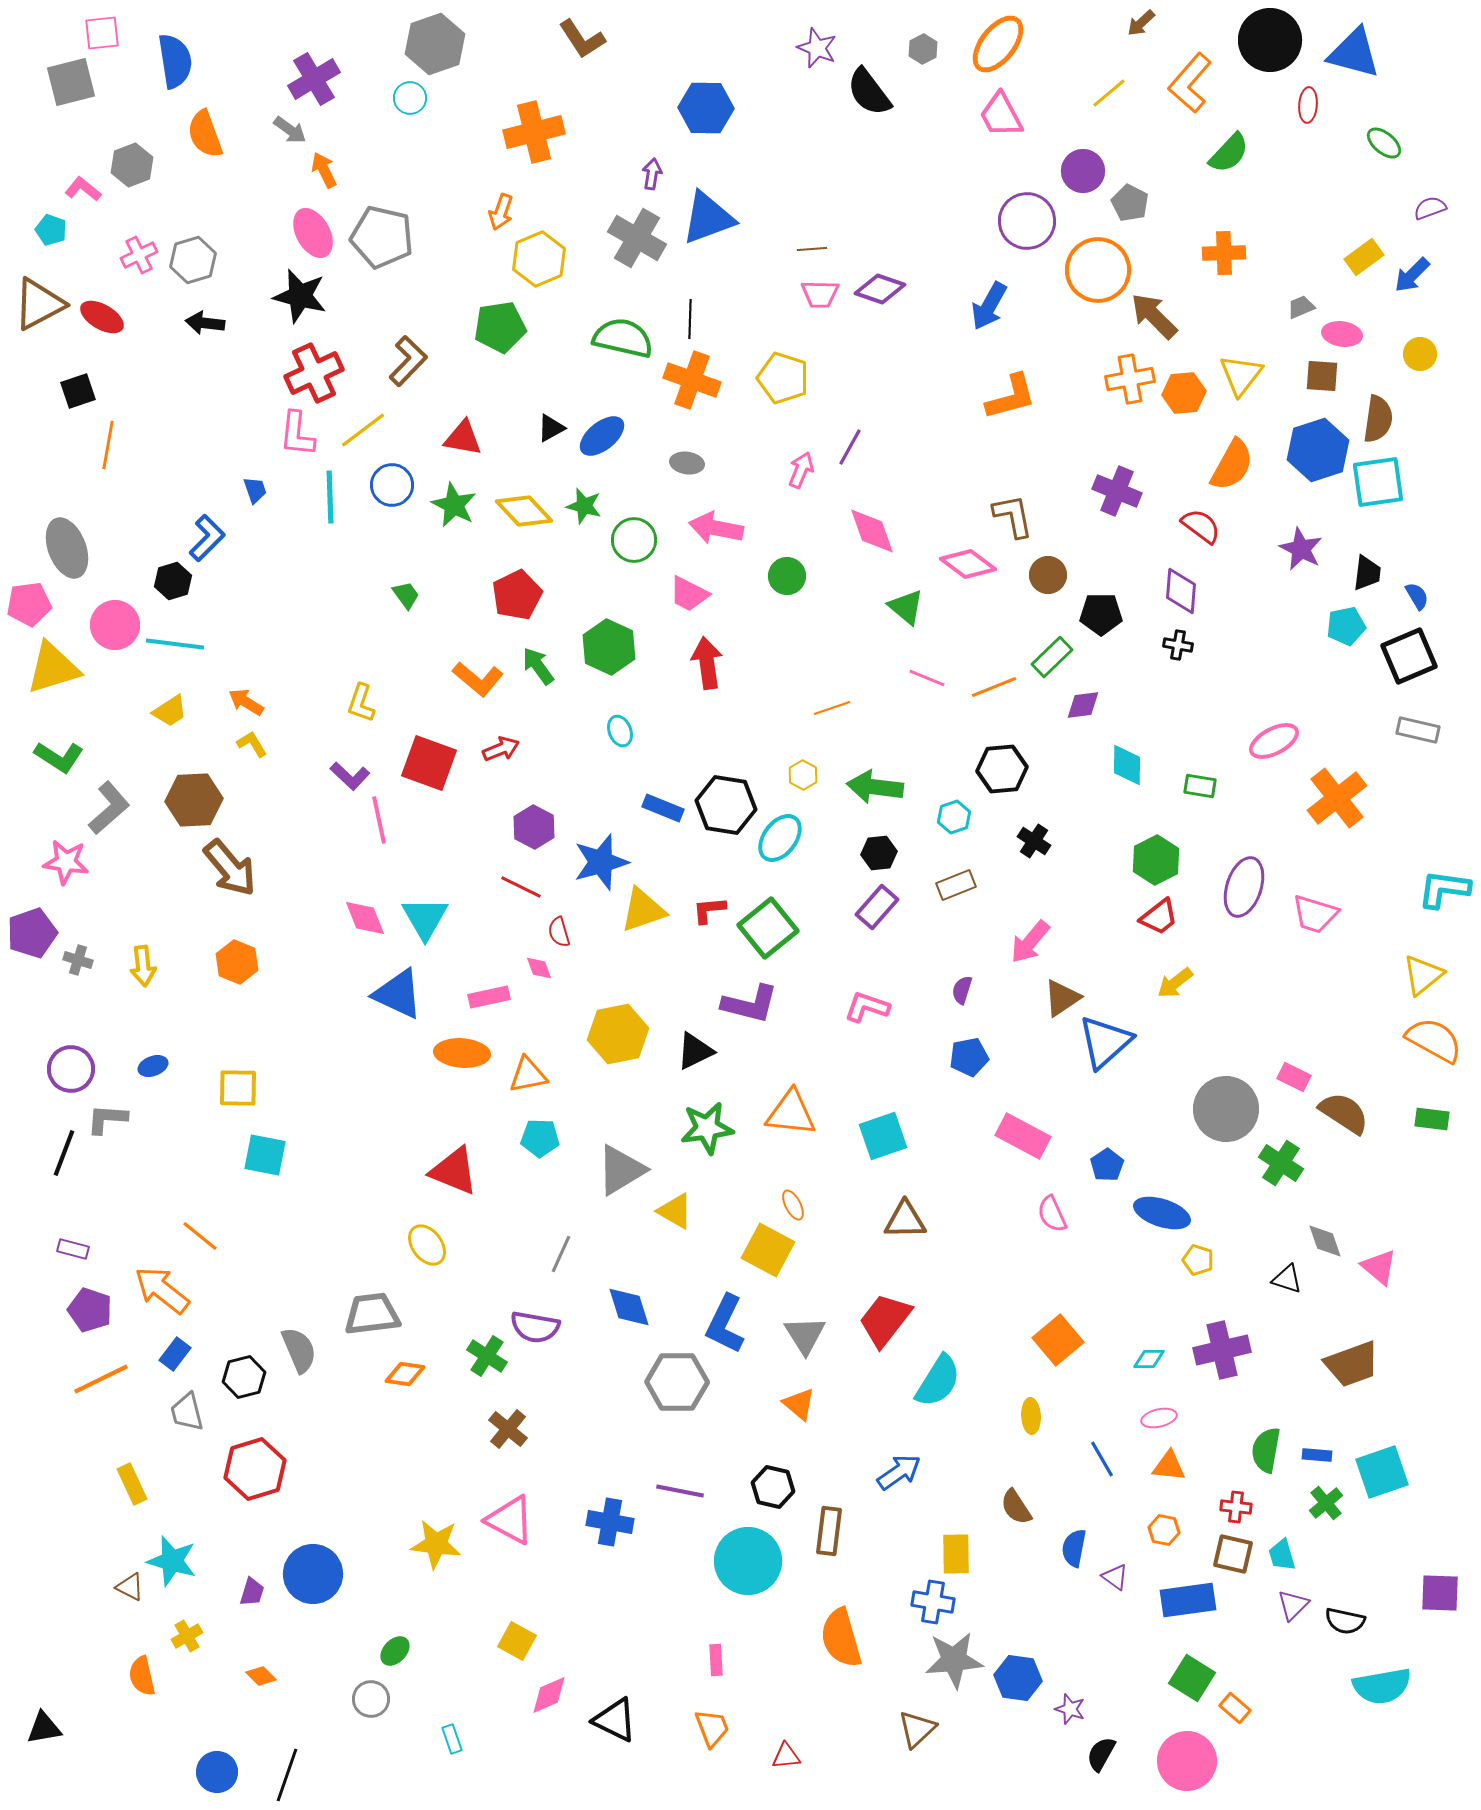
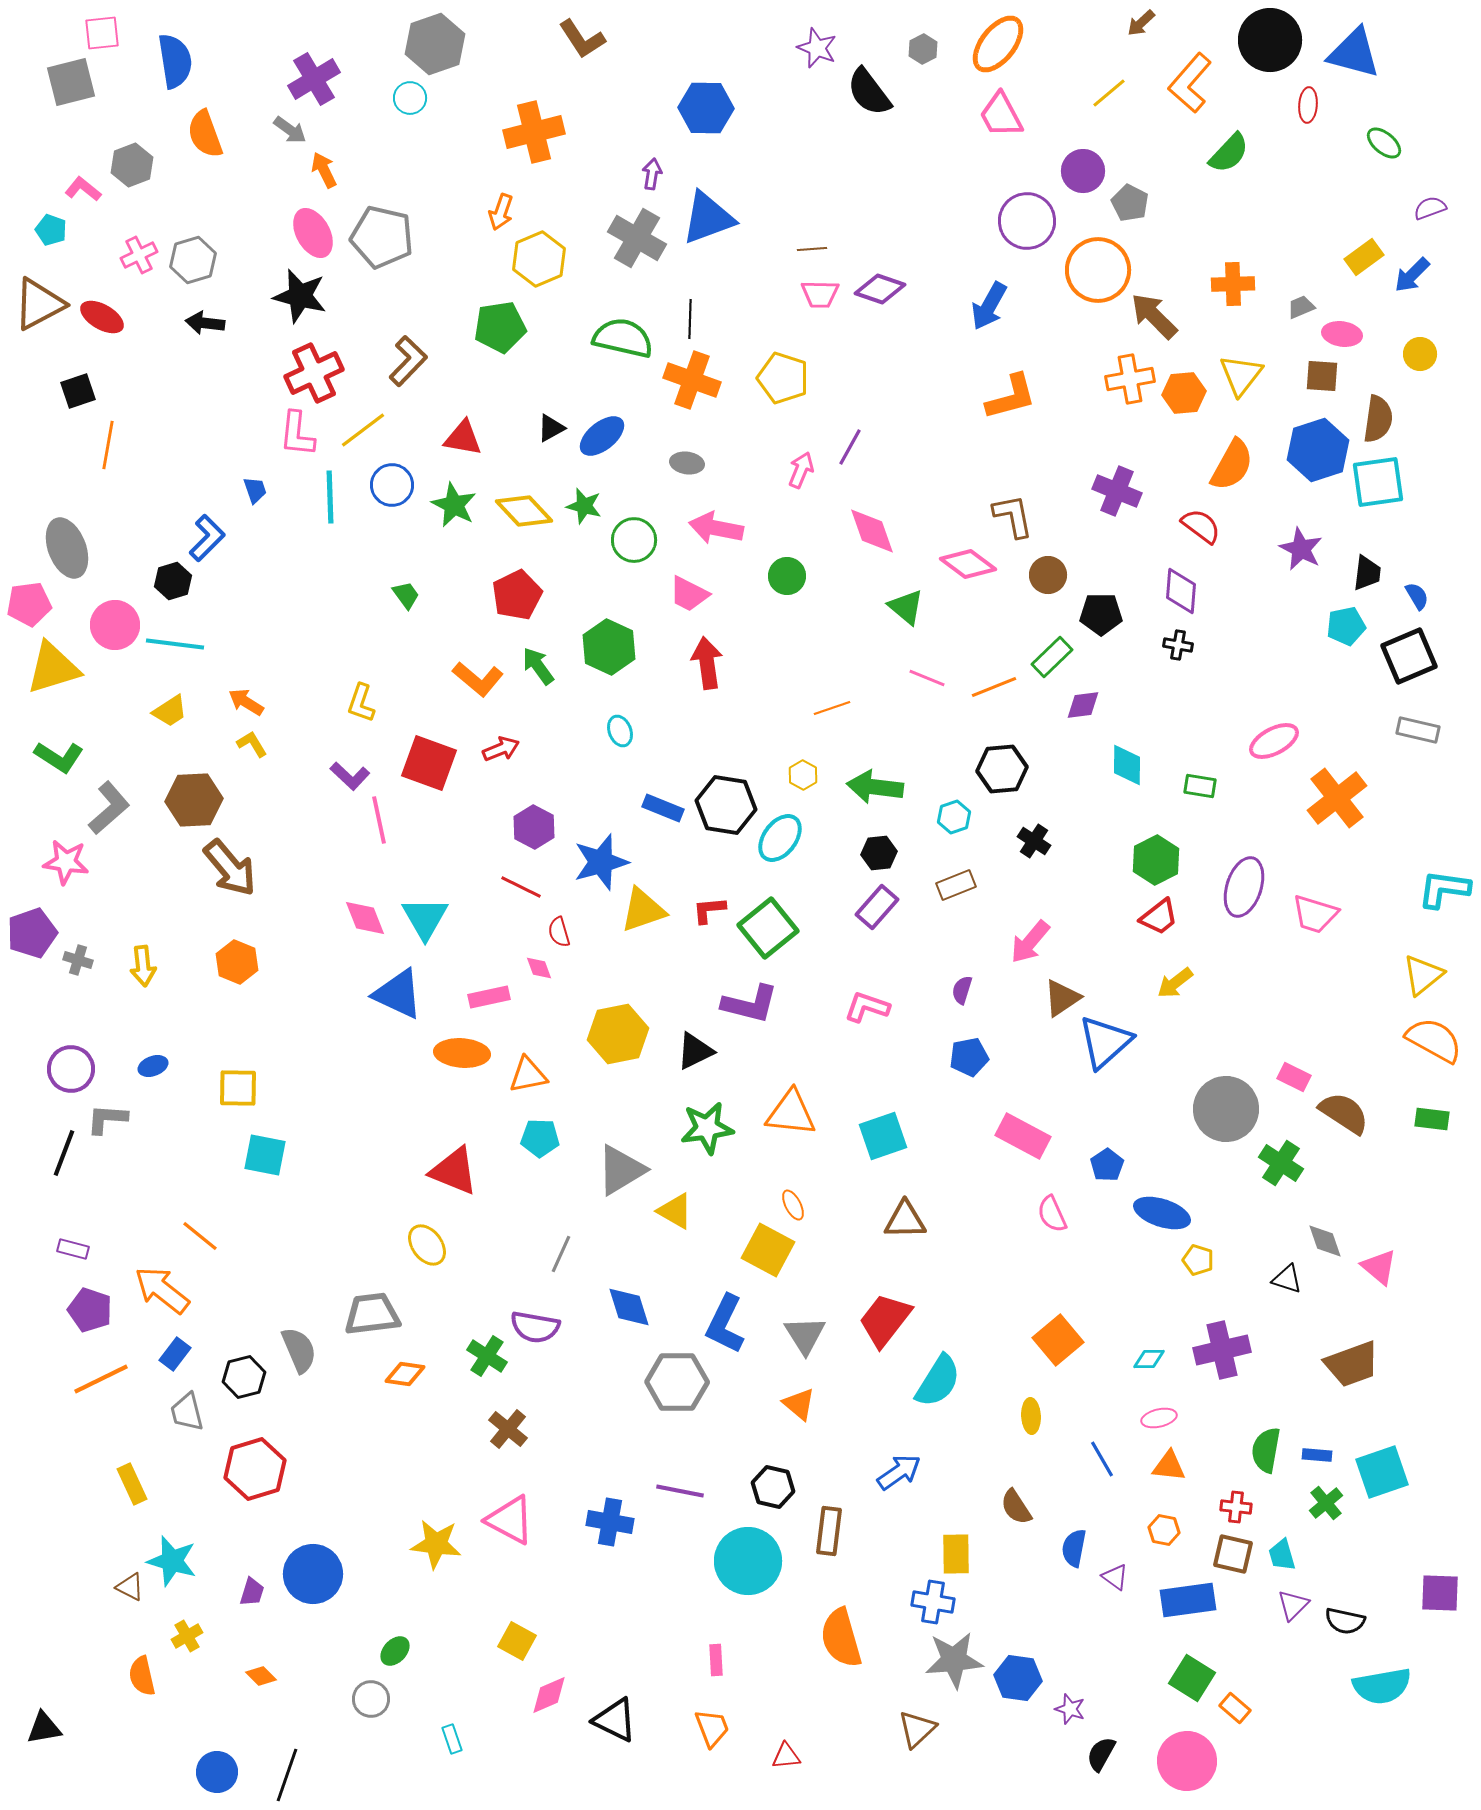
orange cross at (1224, 253): moved 9 px right, 31 px down
